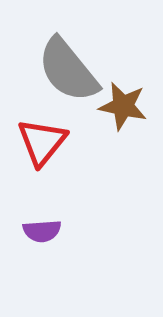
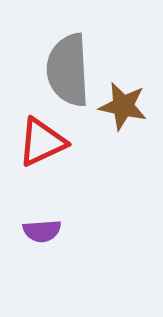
gray semicircle: rotated 36 degrees clockwise
red triangle: rotated 26 degrees clockwise
